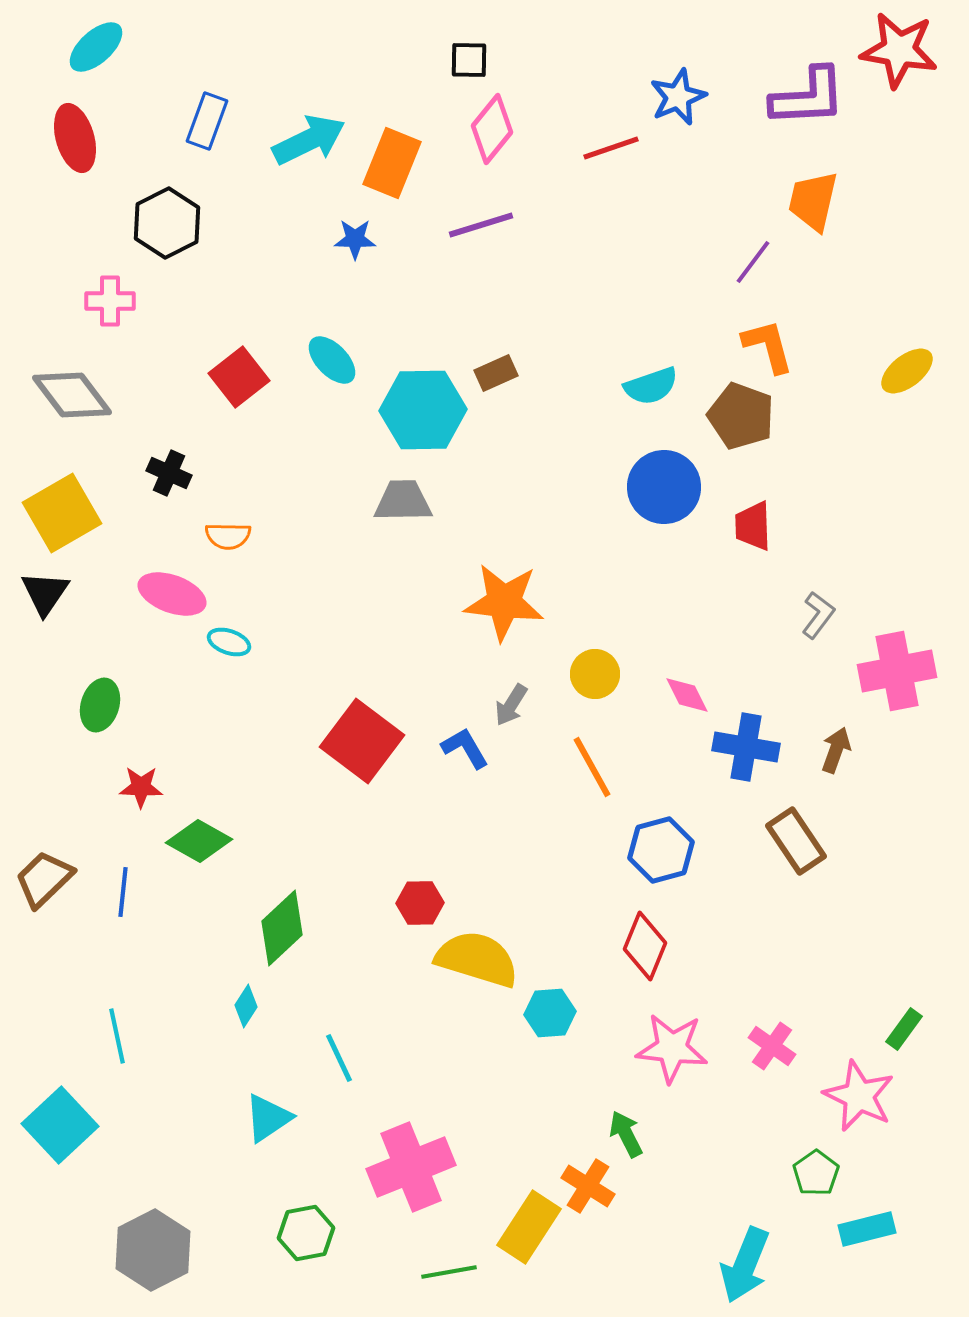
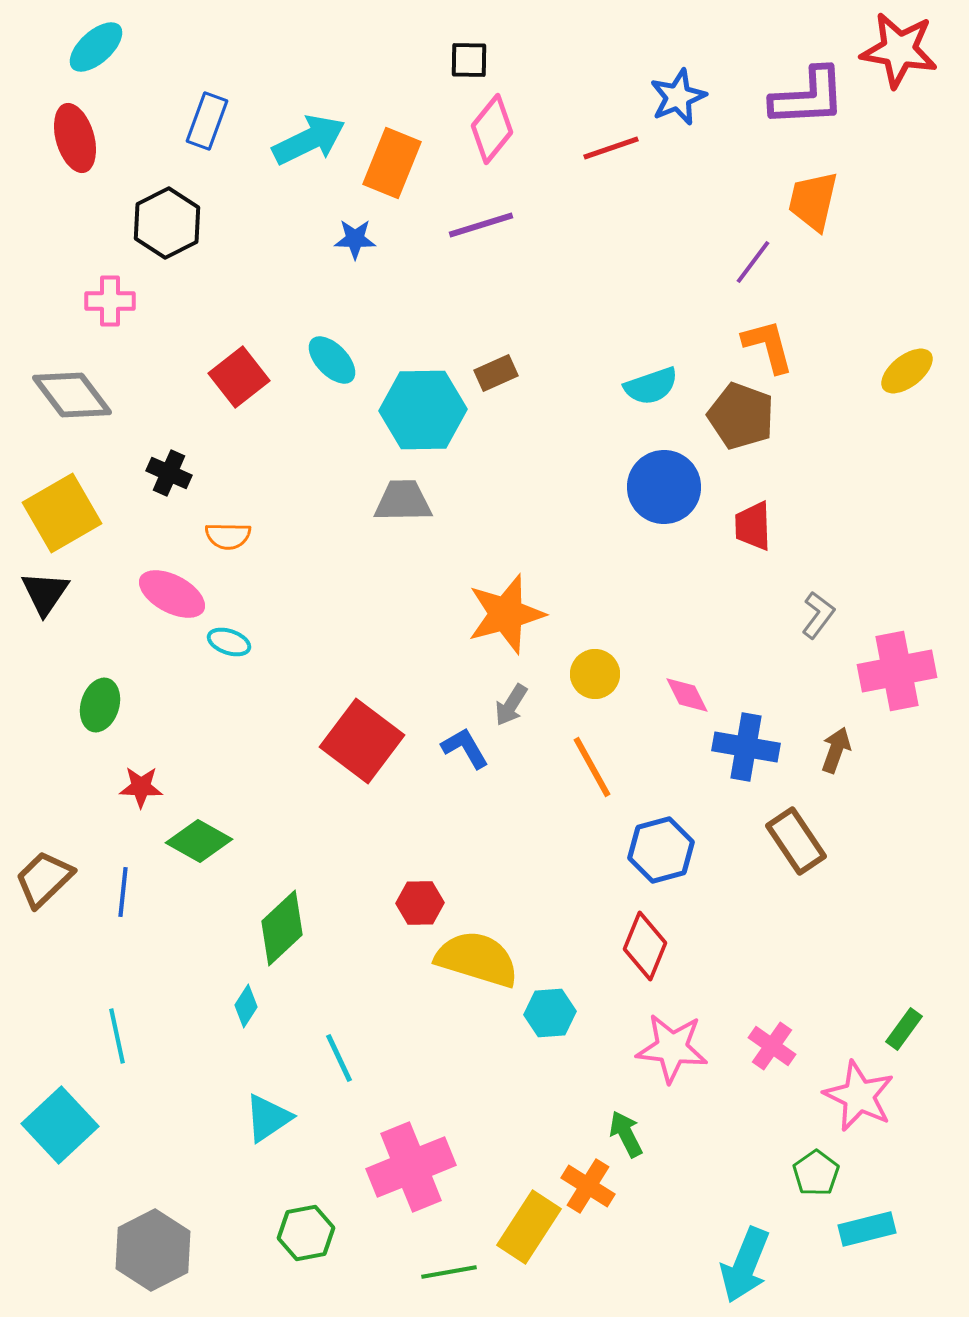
pink ellipse at (172, 594): rotated 8 degrees clockwise
orange star at (504, 602): moved 2 px right, 12 px down; rotated 22 degrees counterclockwise
